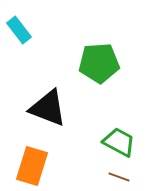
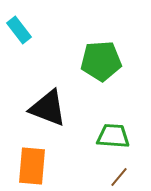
green pentagon: moved 2 px right, 2 px up
green trapezoid: moved 6 px left, 6 px up; rotated 24 degrees counterclockwise
orange rectangle: rotated 12 degrees counterclockwise
brown line: rotated 70 degrees counterclockwise
